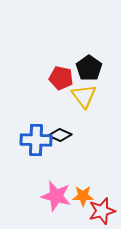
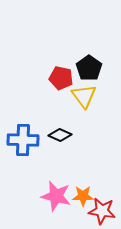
blue cross: moved 13 px left
red star: rotated 24 degrees clockwise
